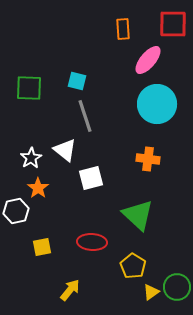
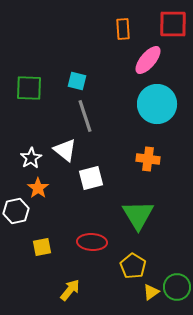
green triangle: rotated 16 degrees clockwise
